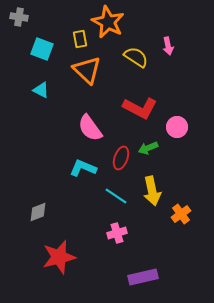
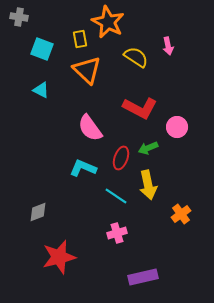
yellow arrow: moved 4 px left, 6 px up
